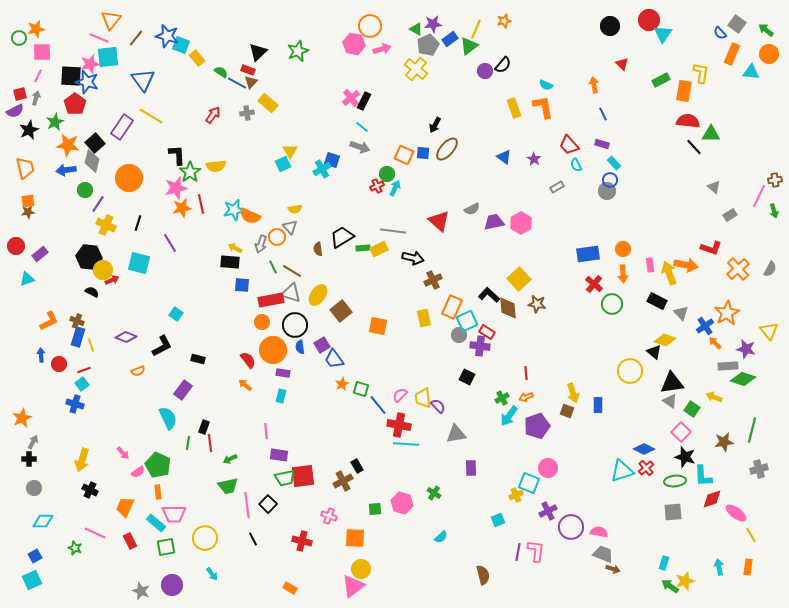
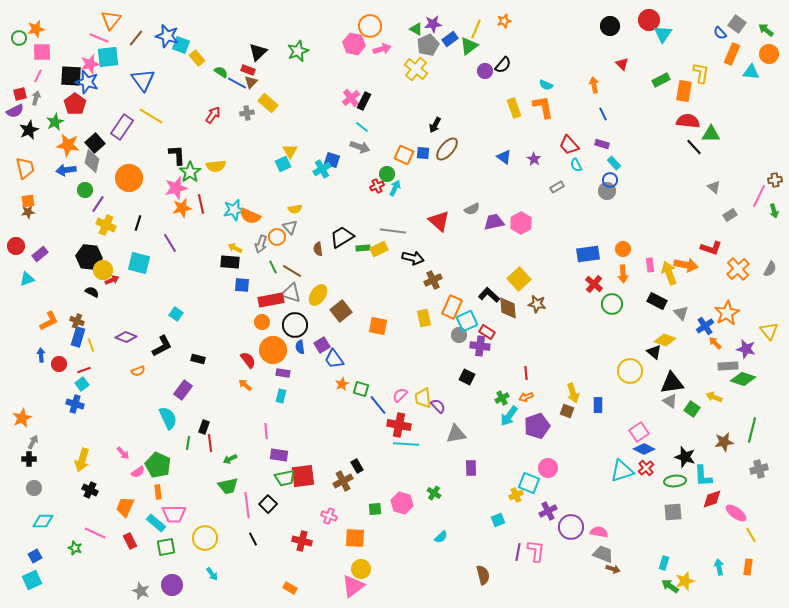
pink square at (681, 432): moved 42 px left; rotated 12 degrees clockwise
